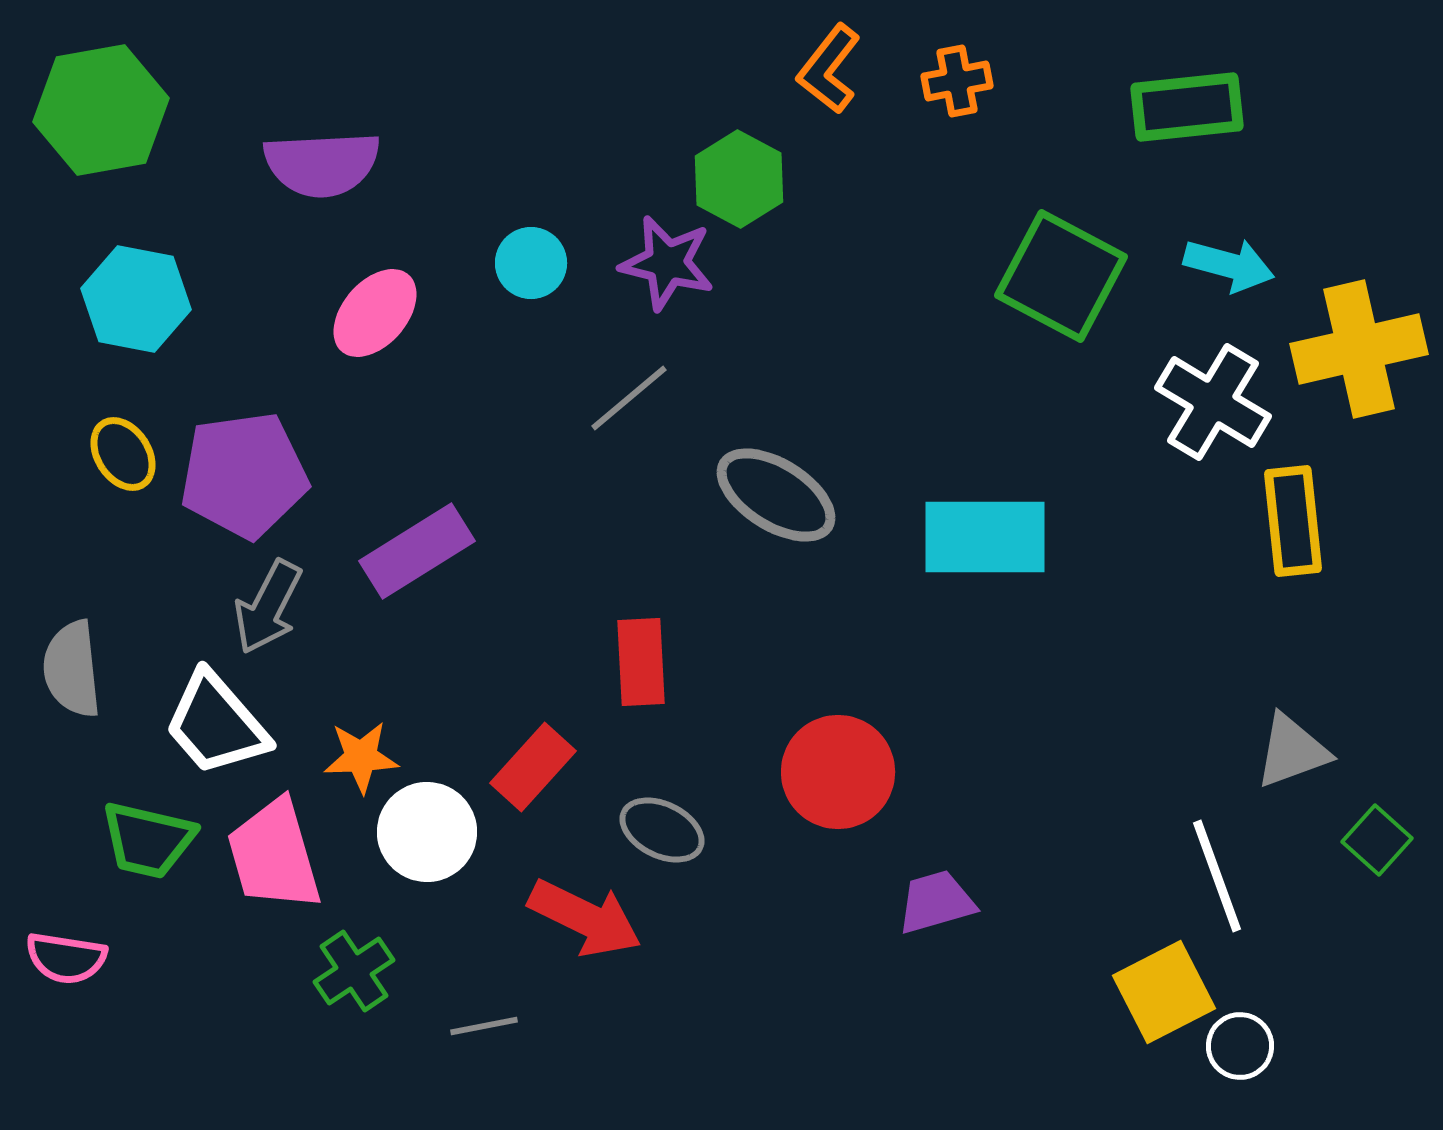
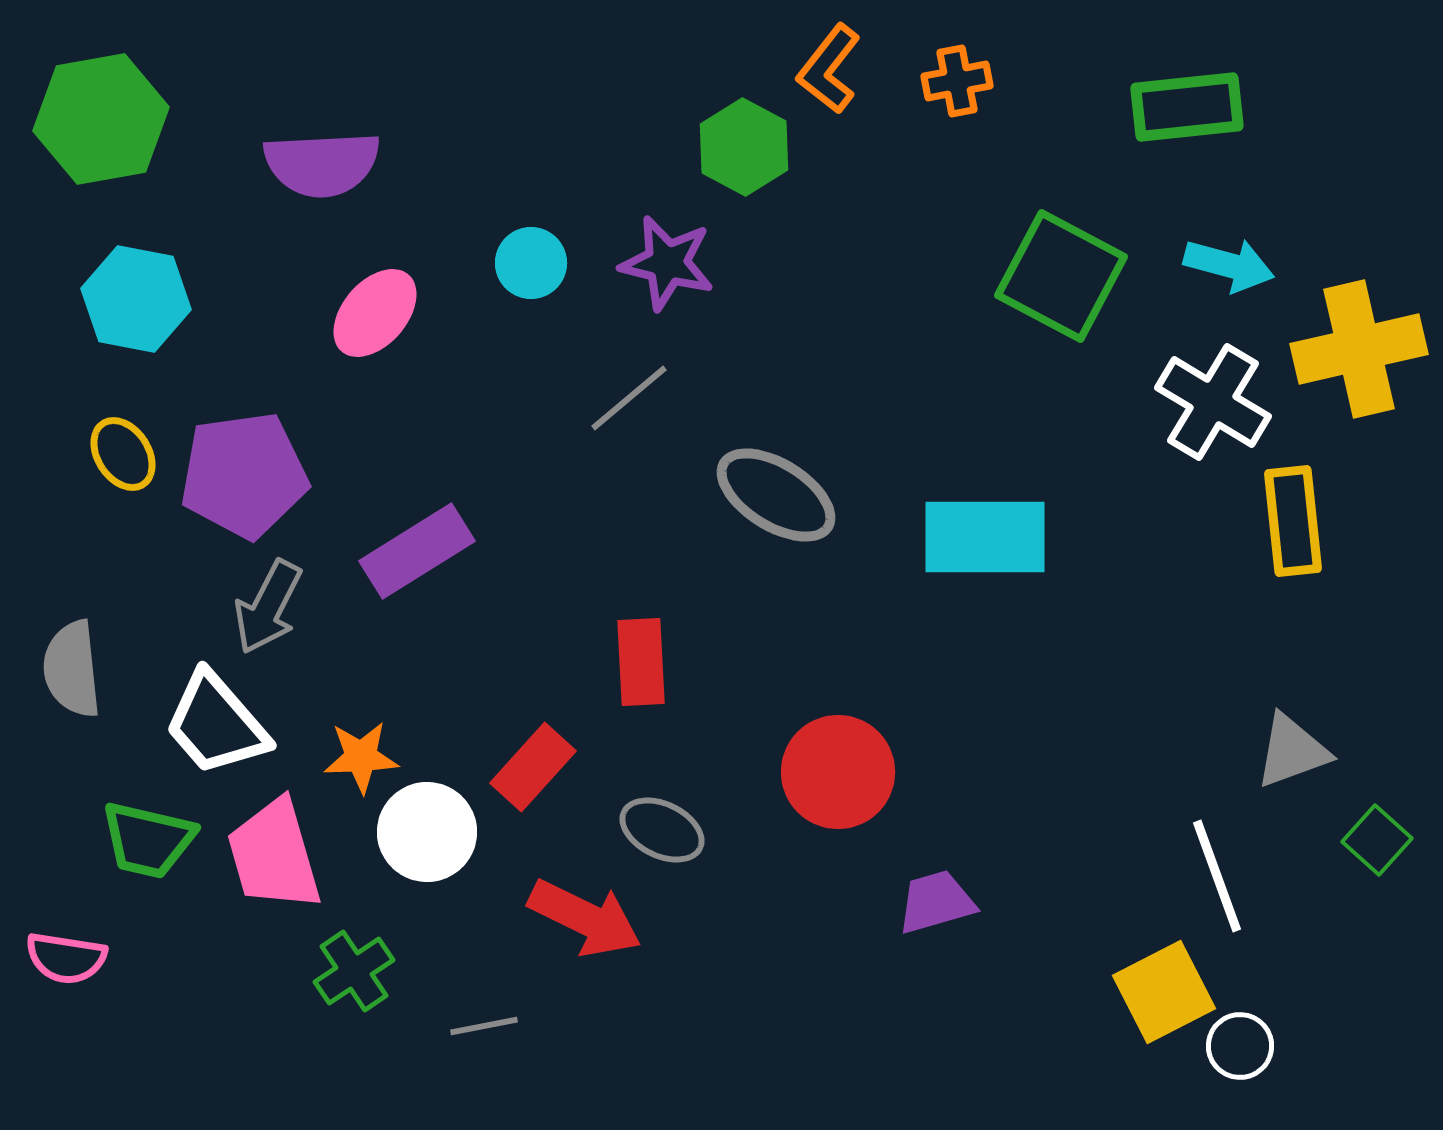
green hexagon at (101, 110): moved 9 px down
green hexagon at (739, 179): moved 5 px right, 32 px up
